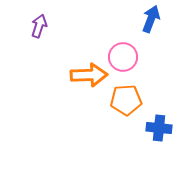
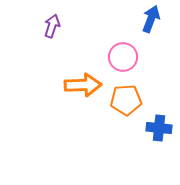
purple arrow: moved 13 px right
orange arrow: moved 6 px left, 10 px down
